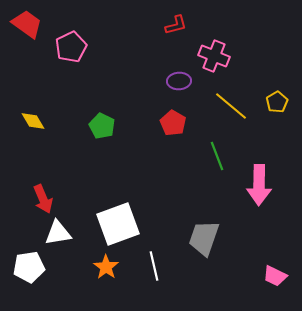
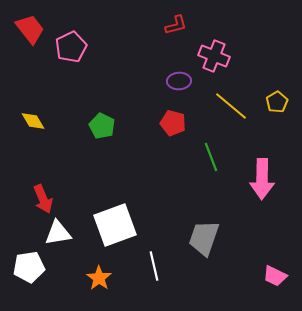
red trapezoid: moved 3 px right, 5 px down; rotated 16 degrees clockwise
red pentagon: rotated 15 degrees counterclockwise
green line: moved 6 px left, 1 px down
pink arrow: moved 3 px right, 6 px up
white square: moved 3 px left, 1 px down
orange star: moved 7 px left, 11 px down
